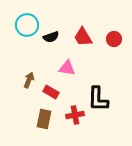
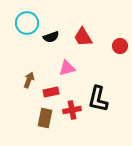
cyan circle: moved 2 px up
red circle: moved 6 px right, 7 px down
pink triangle: rotated 24 degrees counterclockwise
red rectangle: rotated 42 degrees counterclockwise
black L-shape: rotated 12 degrees clockwise
red cross: moved 3 px left, 5 px up
brown rectangle: moved 1 px right, 1 px up
